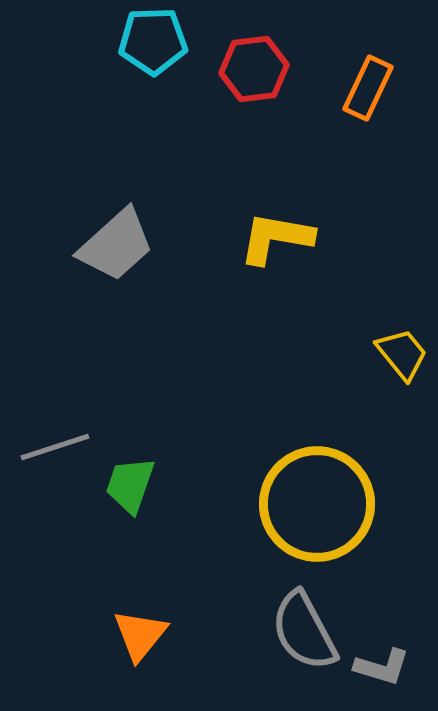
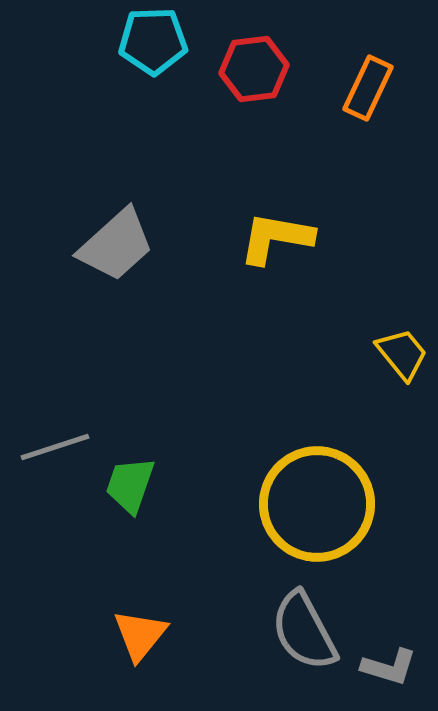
gray L-shape: moved 7 px right
